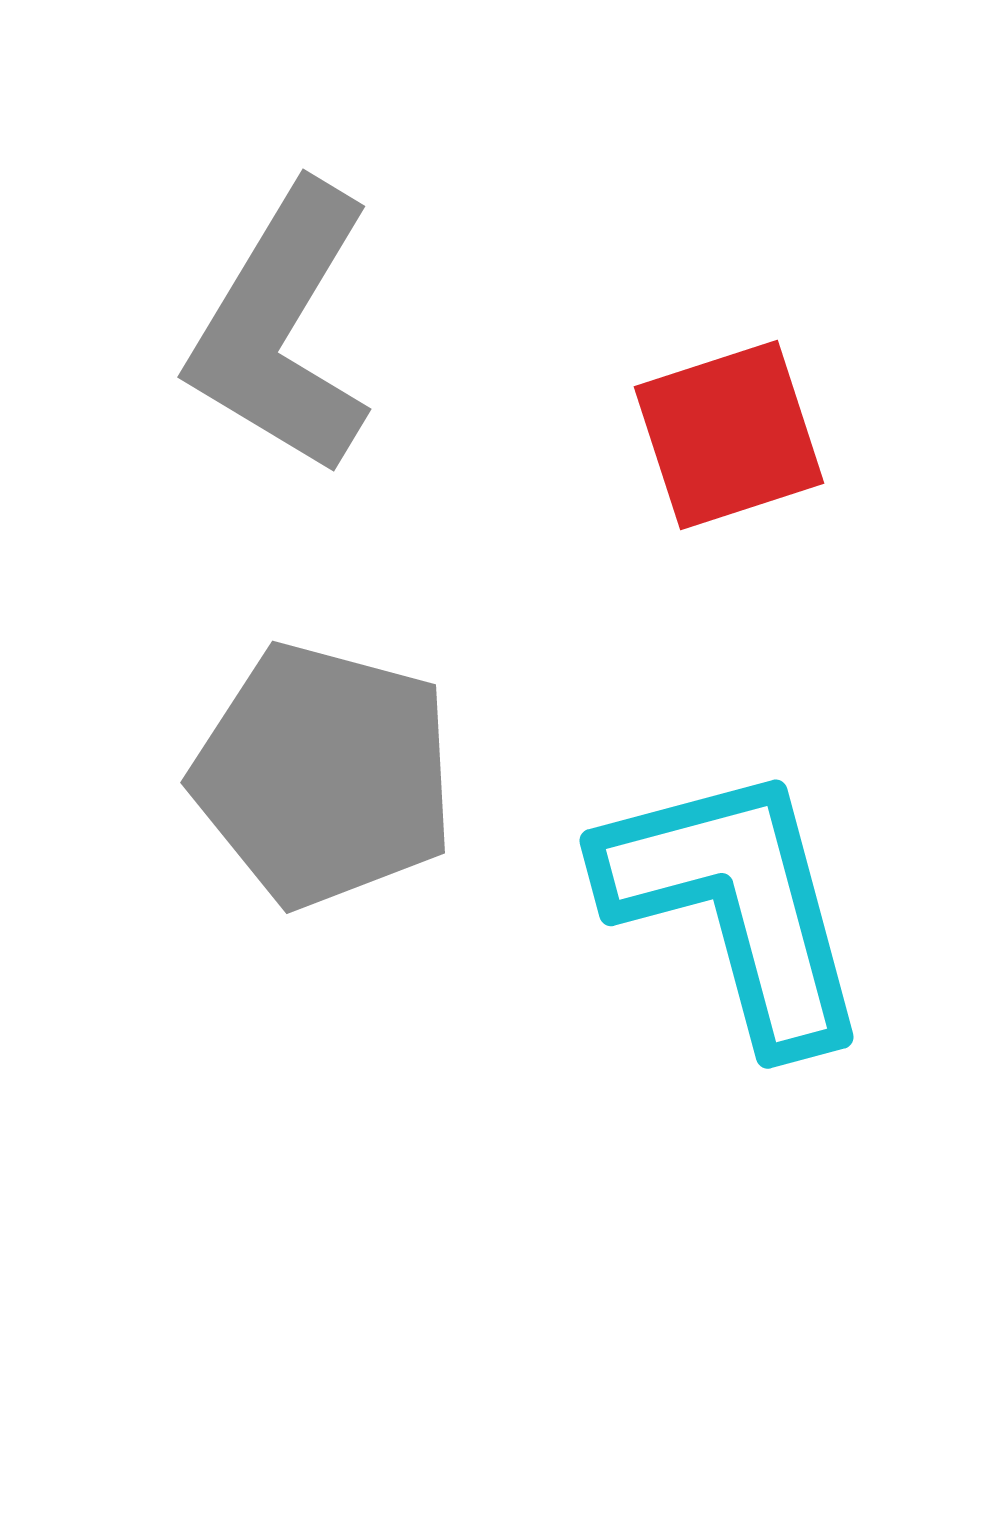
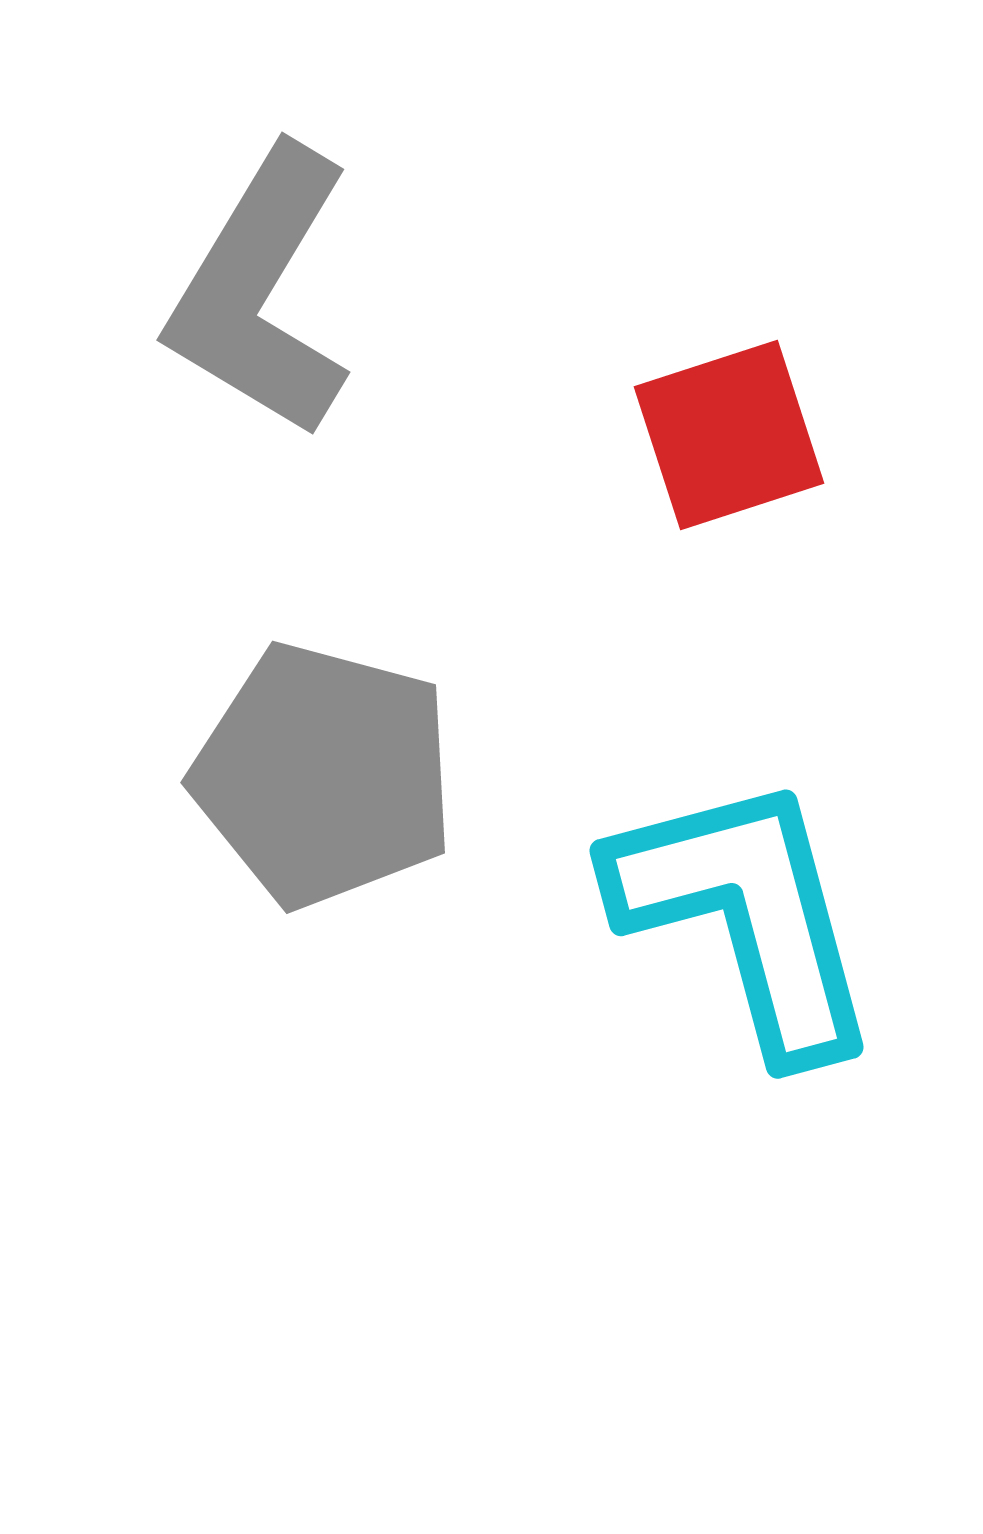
gray L-shape: moved 21 px left, 37 px up
cyan L-shape: moved 10 px right, 10 px down
